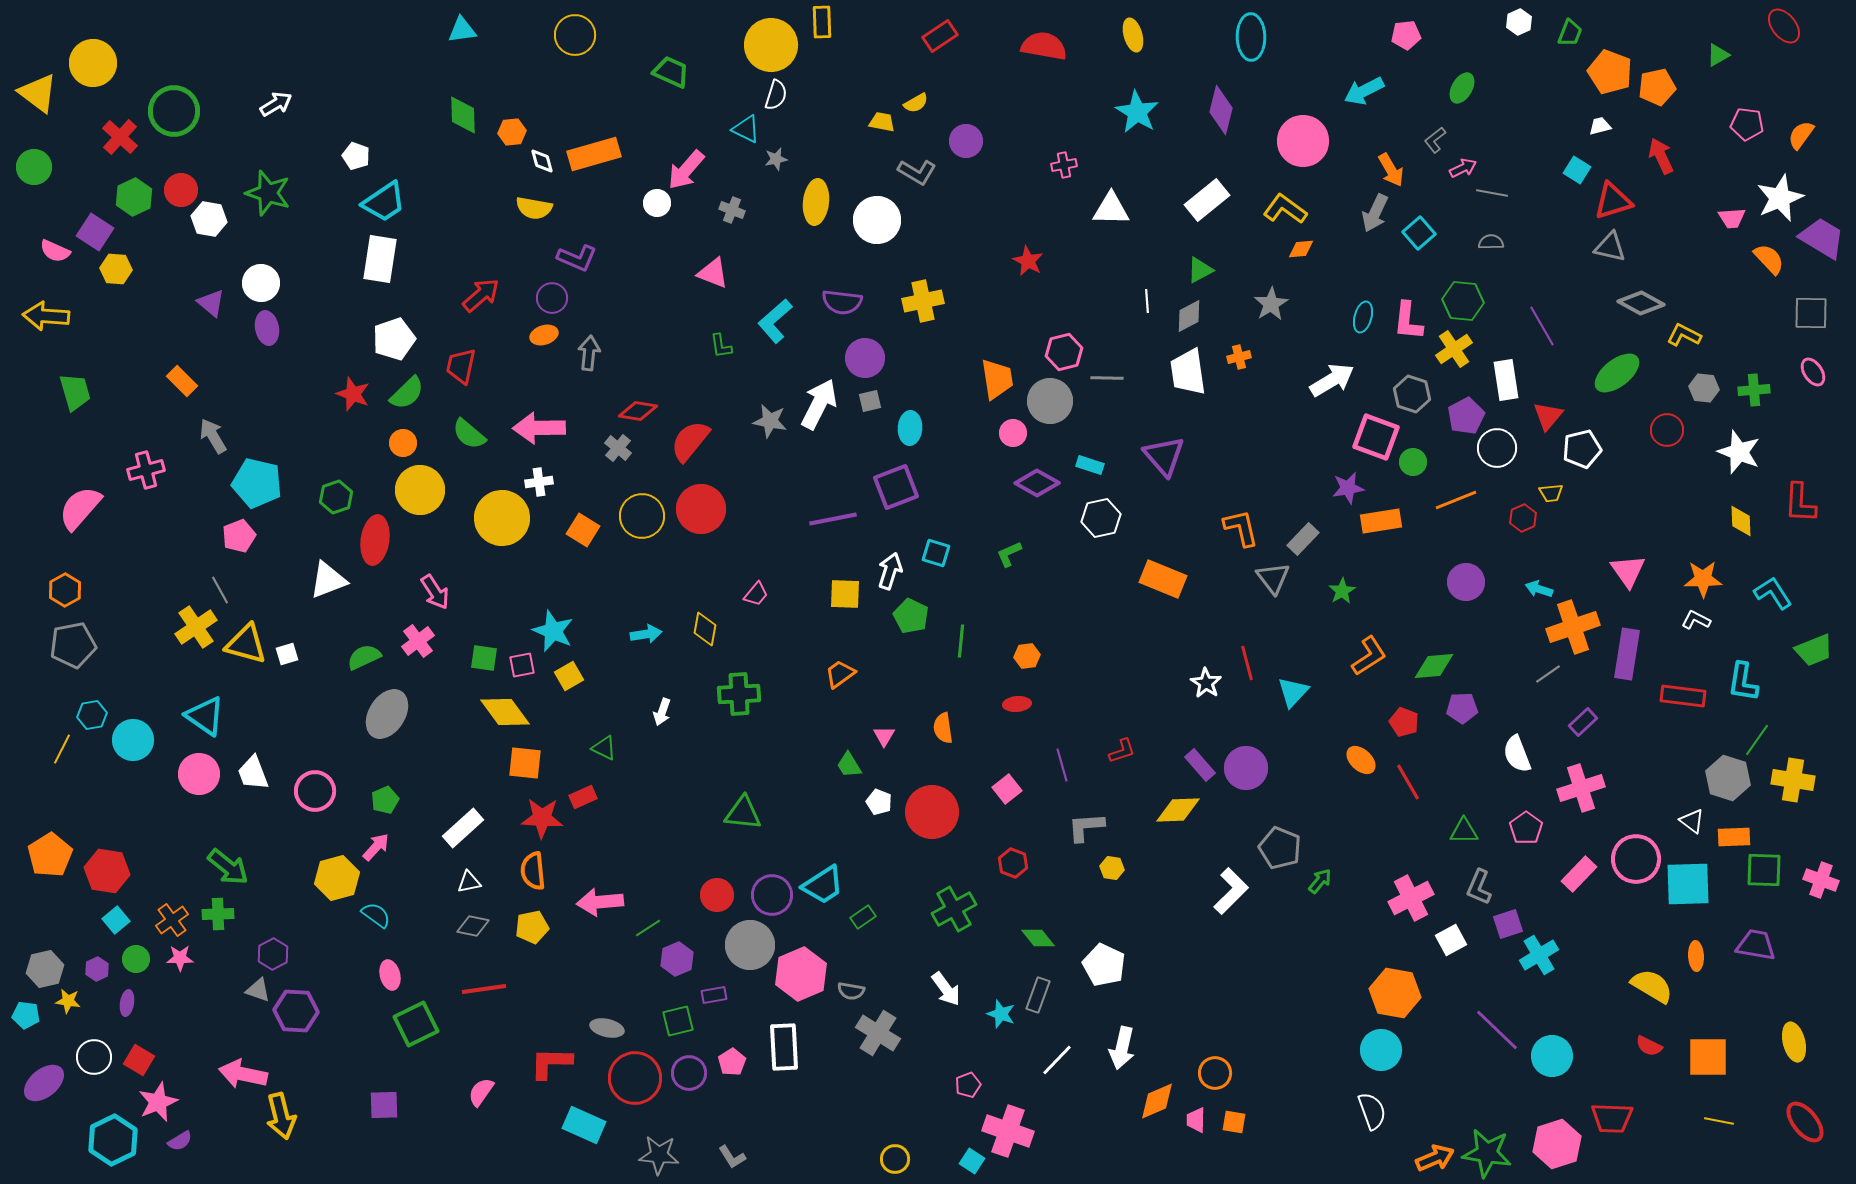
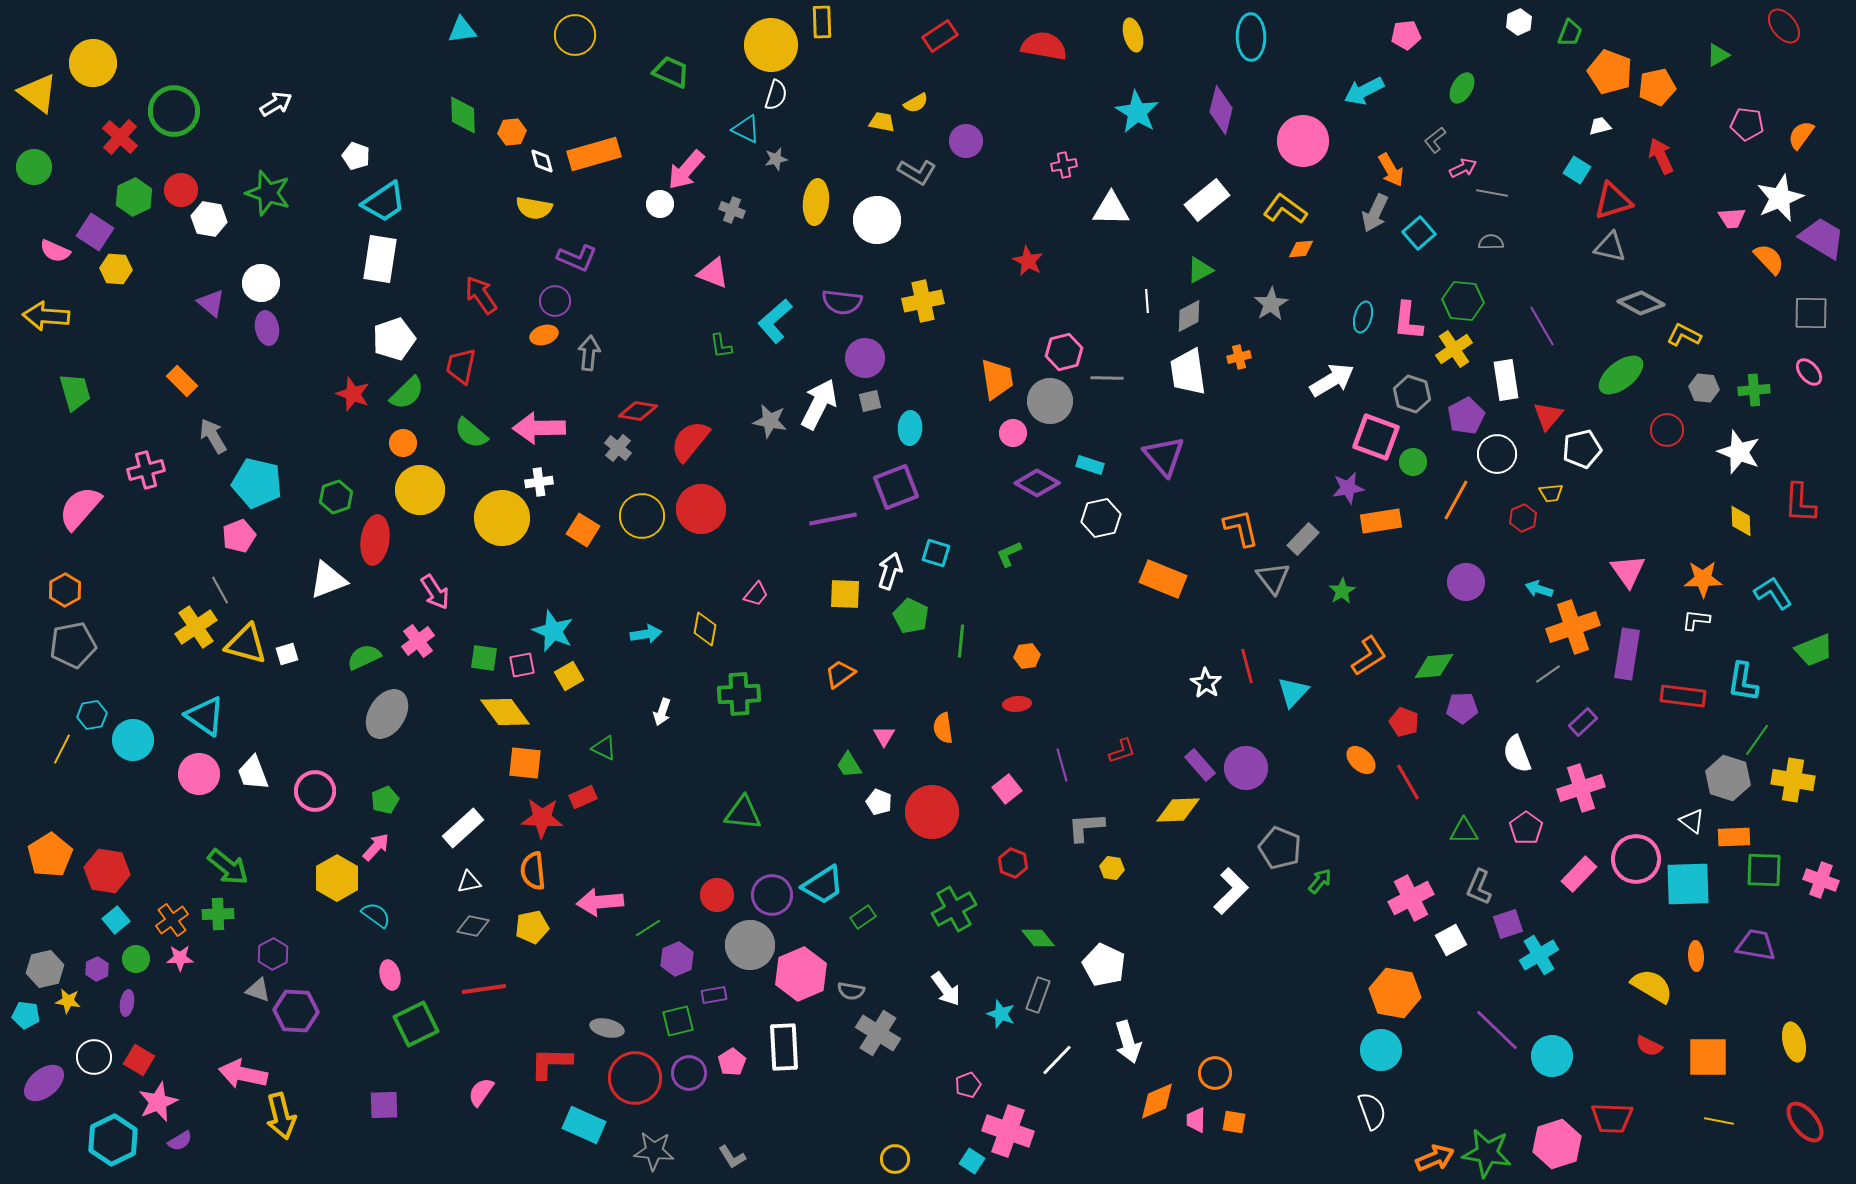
white circle at (657, 203): moved 3 px right, 1 px down
red arrow at (481, 295): rotated 84 degrees counterclockwise
purple circle at (552, 298): moved 3 px right, 3 px down
pink ellipse at (1813, 372): moved 4 px left; rotated 8 degrees counterclockwise
green ellipse at (1617, 373): moved 4 px right, 2 px down
green semicircle at (469, 434): moved 2 px right, 1 px up
white circle at (1497, 448): moved 6 px down
orange line at (1456, 500): rotated 39 degrees counterclockwise
white L-shape at (1696, 620): rotated 20 degrees counterclockwise
red line at (1247, 663): moved 3 px down
yellow hexagon at (337, 878): rotated 15 degrees counterclockwise
white arrow at (1122, 1048): moved 6 px right, 6 px up; rotated 30 degrees counterclockwise
gray star at (659, 1155): moved 5 px left, 4 px up
